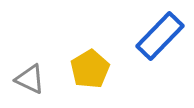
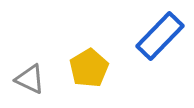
yellow pentagon: moved 1 px left, 1 px up
